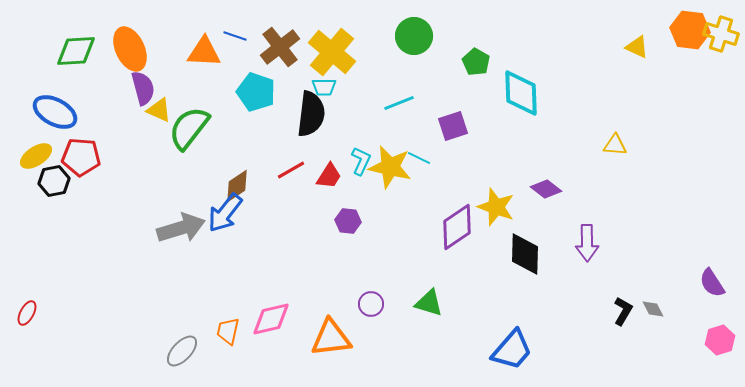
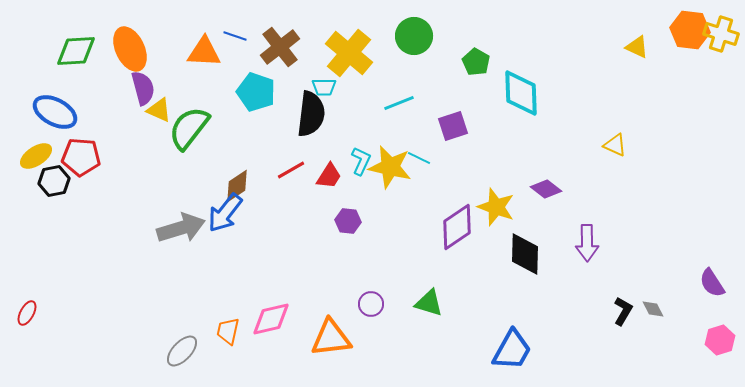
yellow cross at (332, 52): moved 17 px right, 1 px down
yellow triangle at (615, 145): rotated 20 degrees clockwise
blue trapezoid at (512, 350): rotated 12 degrees counterclockwise
